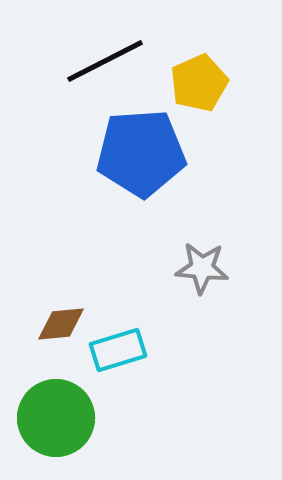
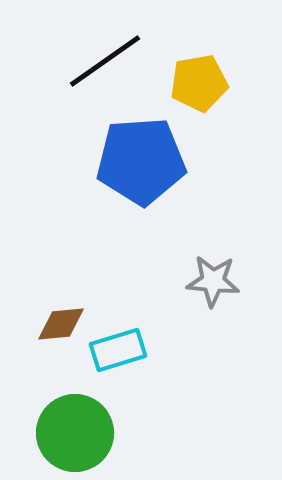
black line: rotated 8 degrees counterclockwise
yellow pentagon: rotated 14 degrees clockwise
blue pentagon: moved 8 px down
gray star: moved 11 px right, 13 px down
green circle: moved 19 px right, 15 px down
